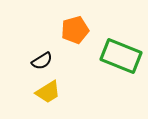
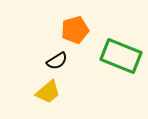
black semicircle: moved 15 px right
yellow trapezoid: rotated 8 degrees counterclockwise
